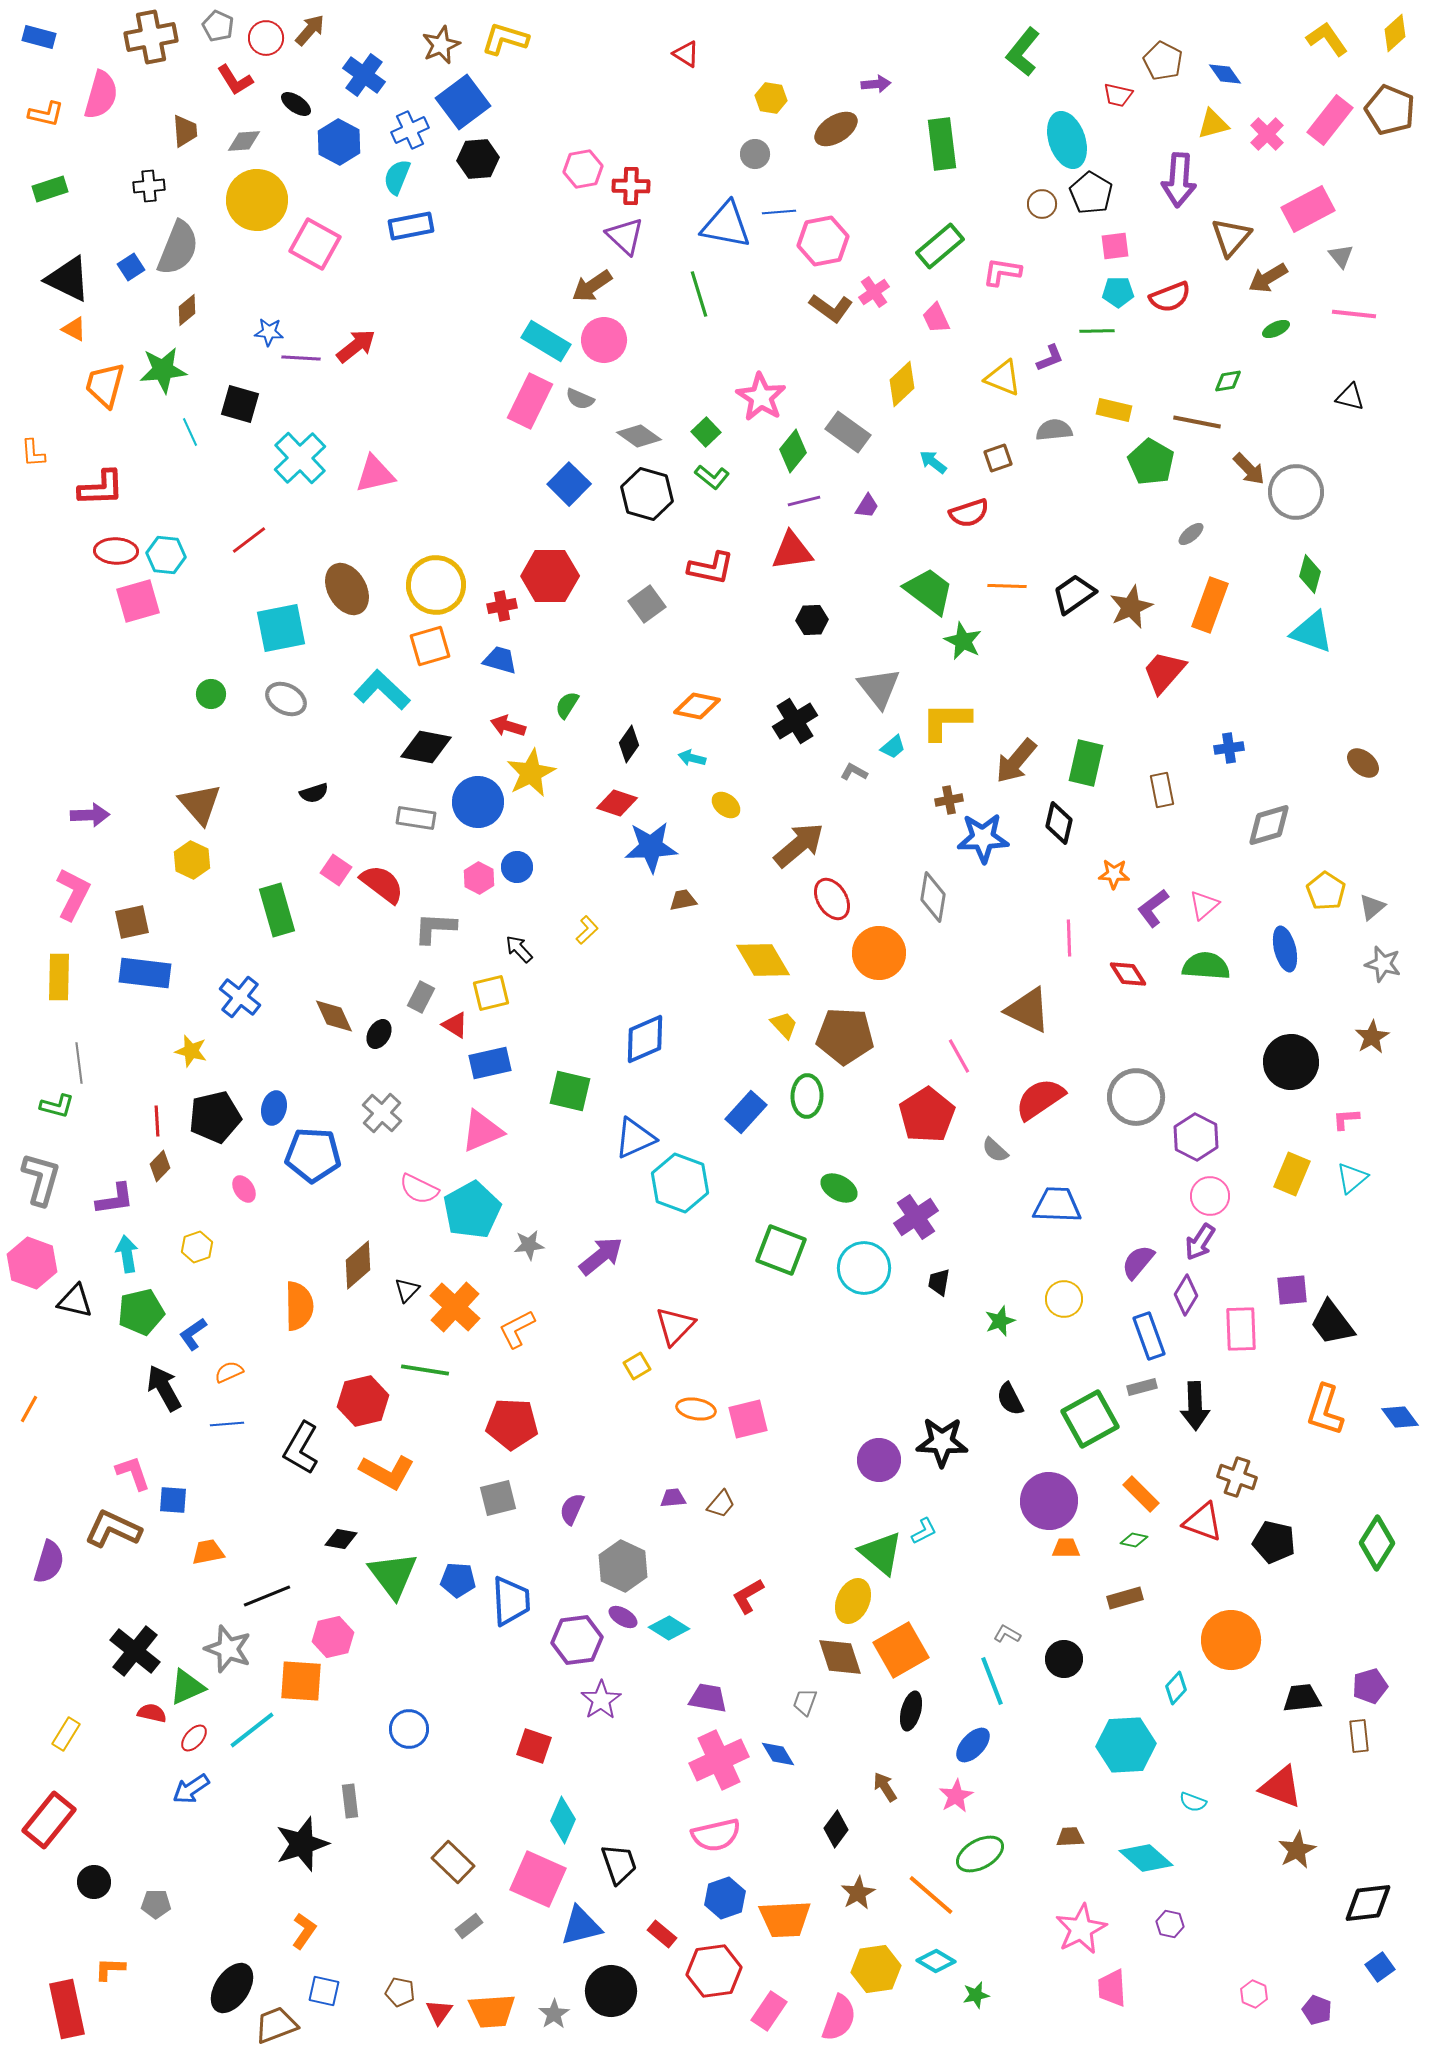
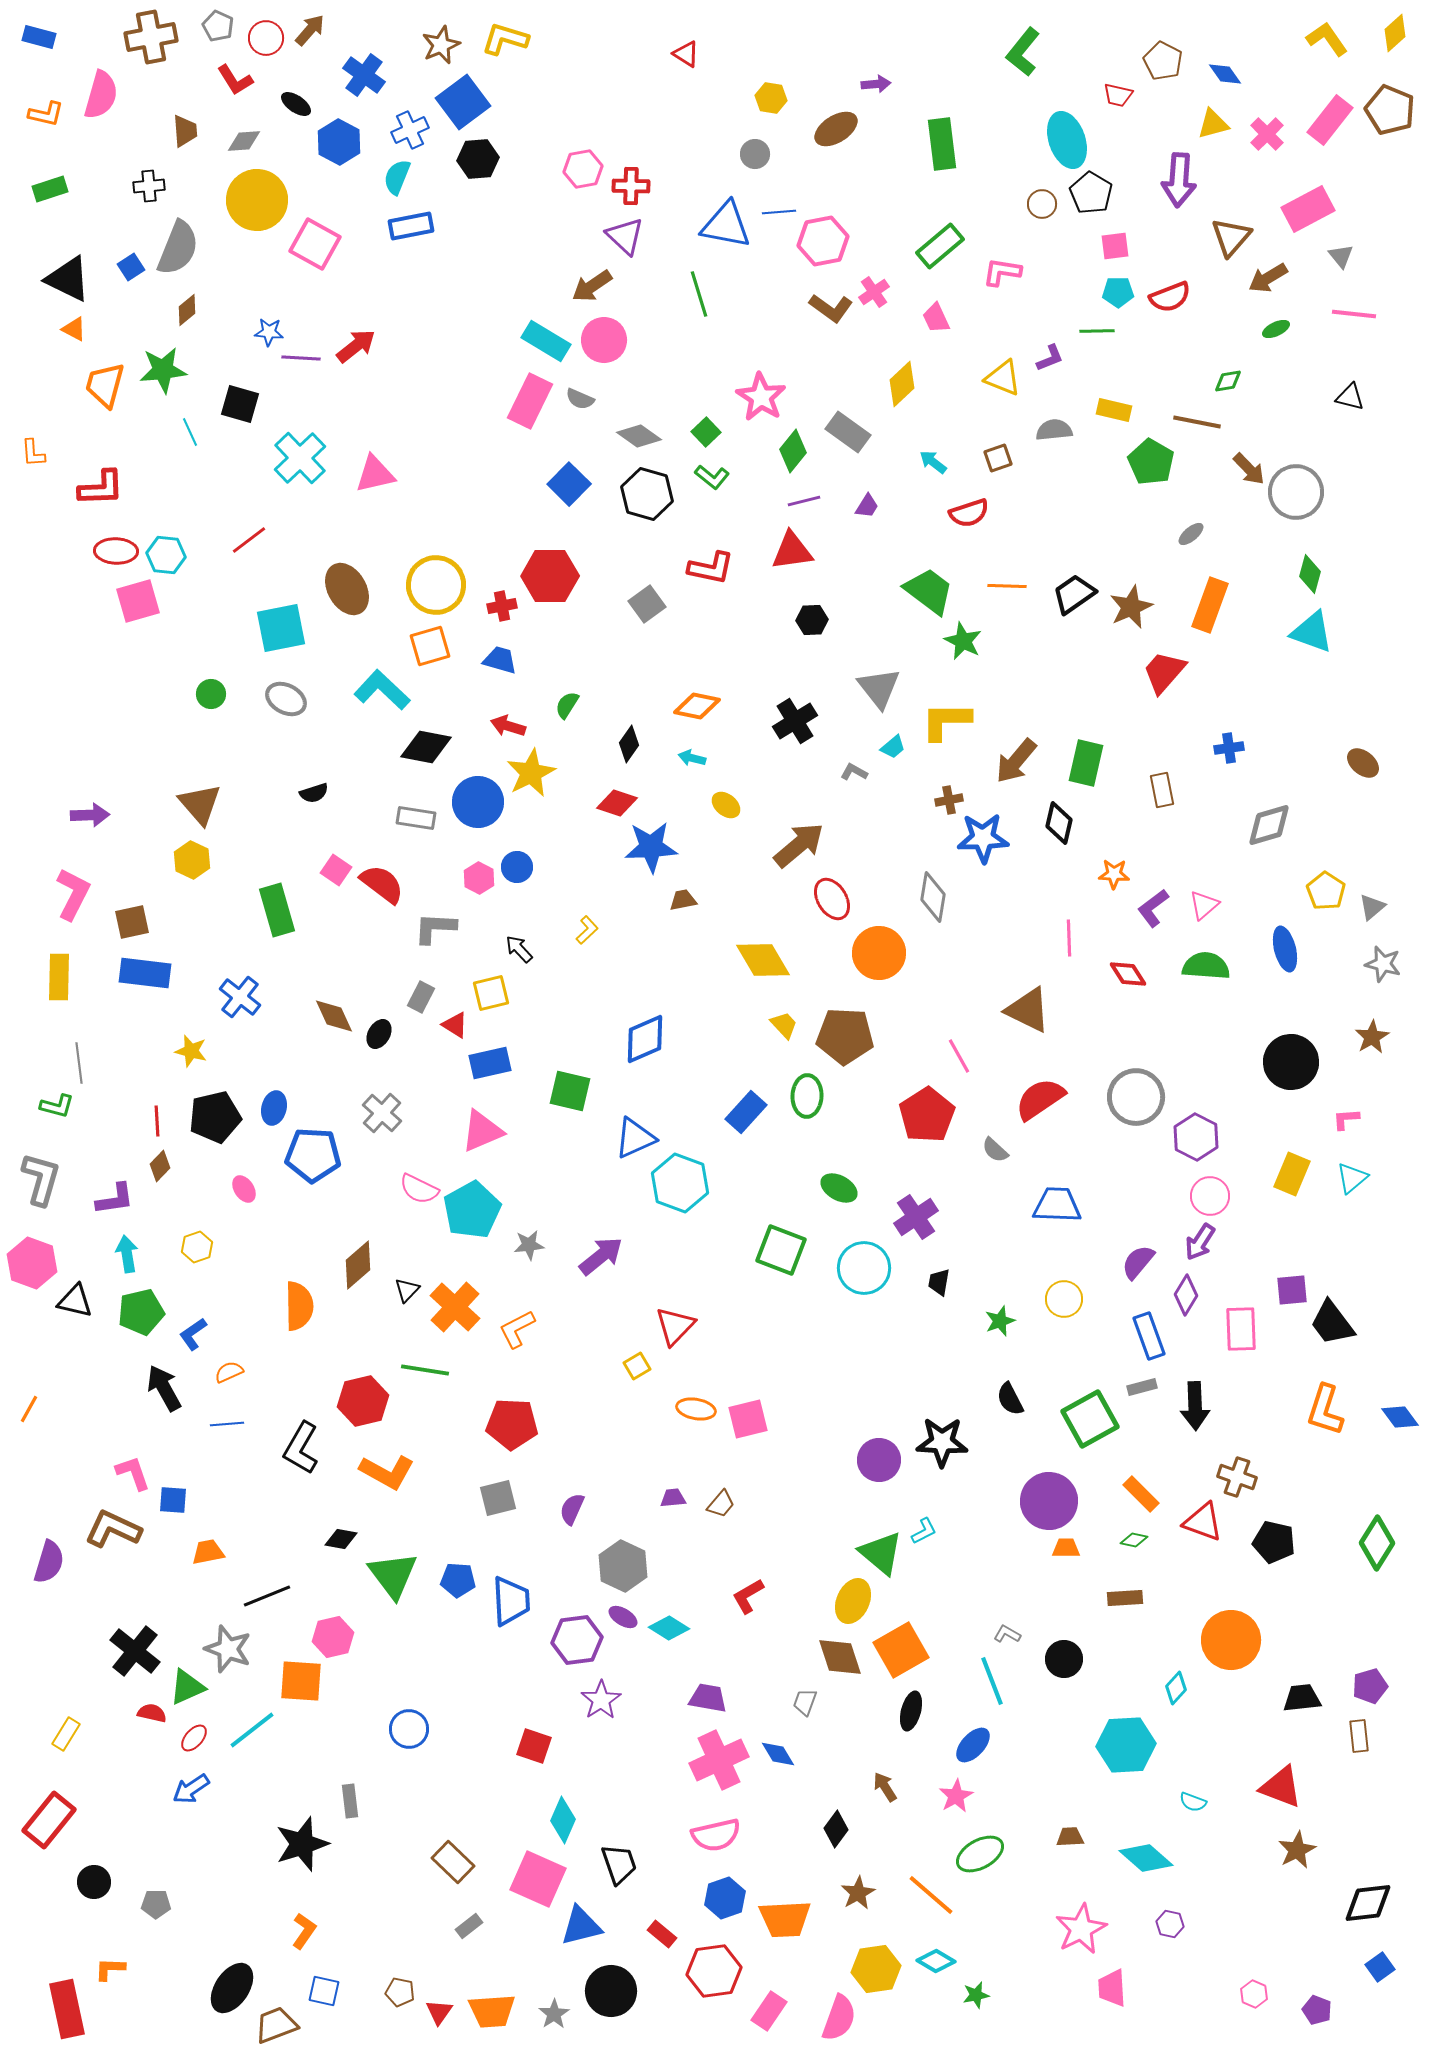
brown rectangle at (1125, 1598): rotated 12 degrees clockwise
